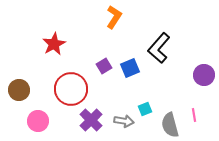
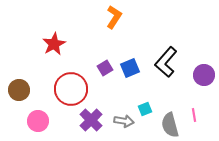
black L-shape: moved 7 px right, 14 px down
purple square: moved 1 px right, 2 px down
